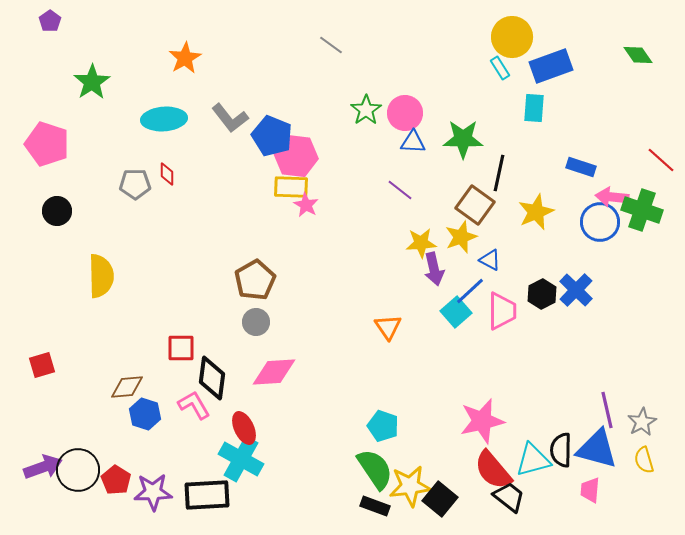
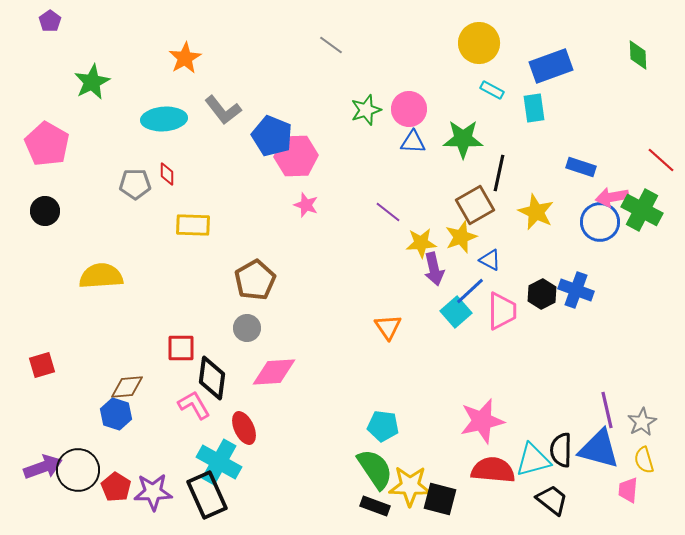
yellow circle at (512, 37): moved 33 px left, 6 px down
green diamond at (638, 55): rotated 32 degrees clockwise
cyan rectangle at (500, 68): moved 8 px left, 22 px down; rotated 30 degrees counterclockwise
green star at (92, 82): rotated 6 degrees clockwise
cyan rectangle at (534, 108): rotated 12 degrees counterclockwise
green star at (366, 110): rotated 16 degrees clockwise
pink circle at (405, 113): moved 4 px right, 4 px up
gray L-shape at (230, 118): moved 7 px left, 8 px up
pink pentagon at (47, 144): rotated 12 degrees clockwise
pink hexagon at (296, 156): rotated 9 degrees counterclockwise
yellow rectangle at (291, 187): moved 98 px left, 38 px down
purple line at (400, 190): moved 12 px left, 22 px down
pink arrow at (612, 197): rotated 16 degrees counterclockwise
pink star at (306, 205): rotated 10 degrees counterclockwise
brown square at (475, 205): rotated 24 degrees clockwise
green cross at (642, 210): rotated 9 degrees clockwise
black circle at (57, 211): moved 12 px left
yellow star at (536, 212): rotated 24 degrees counterclockwise
yellow semicircle at (101, 276): rotated 93 degrees counterclockwise
blue cross at (576, 290): rotated 24 degrees counterclockwise
gray circle at (256, 322): moved 9 px left, 6 px down
blue hexagon at (145, 414): moved 29 px left
cyan pentagon at (383, 426): rotated 12 degrees counterclockwise
blue triangle at (597, 449): moved 2 px right
cyan cross at (241, 459): moved 22 px left, 3 px down
red semicircle at (493, 470): rotated 135 degrees clockwise
red pentagon at (116, 480): moved 7 px down
yellow star at (410, 486): rotated 9 degrees clockwise
pink trapezoid at (590, 490): moved 38 px right
black rectangle at (207, 495): rotated 69 degrees clockwise
black trapezoid at (509, 497): moved 43 px right, 3 px down
black square at (440, 499): rotated 24 degrees counterclockwise
